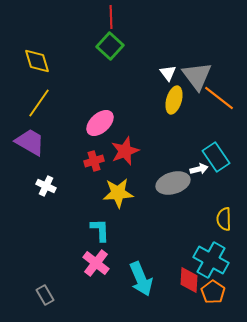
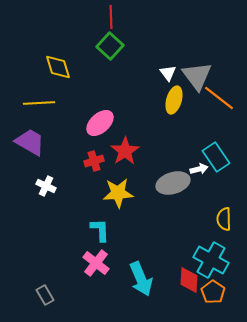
yellow diamond: moved 21 px right, 6 px down
yellow line: rotated 52 degrees clockwise
red star: rotated 12 degrees counterclockwise
